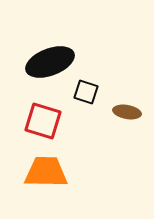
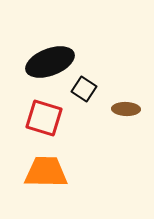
black square: moved 2 px left, 3 px up; rotated 15 degrees clockwise
brown ellipse: moved 1 px left, 3 px up; rotated 8 degrees counterclockwise
red square: moved 1 px right, 3 px up
